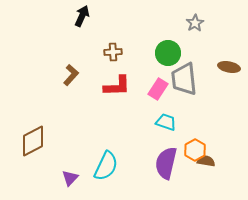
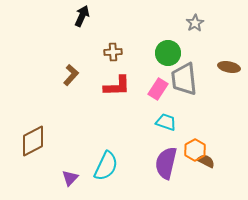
brown semicircle: rotated 18 degrees clockwise
